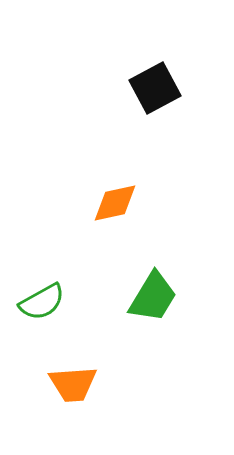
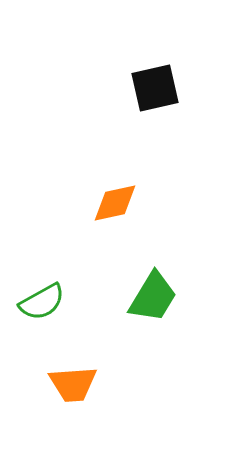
black square: rotated 15 degrees clockwise
